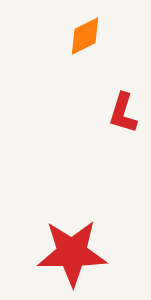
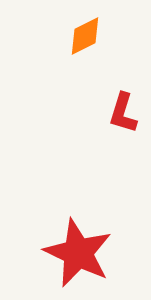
red star: moved 6 px right; rotated 26 degrees clockwise
